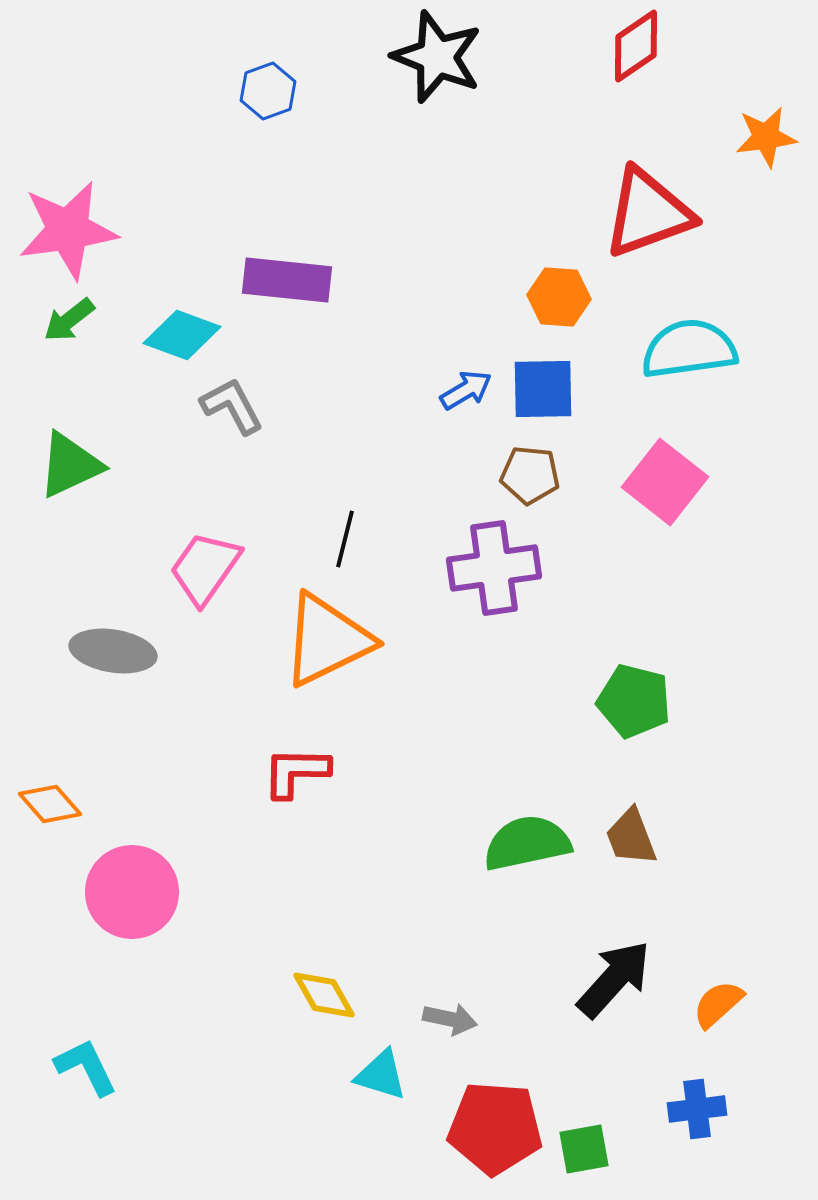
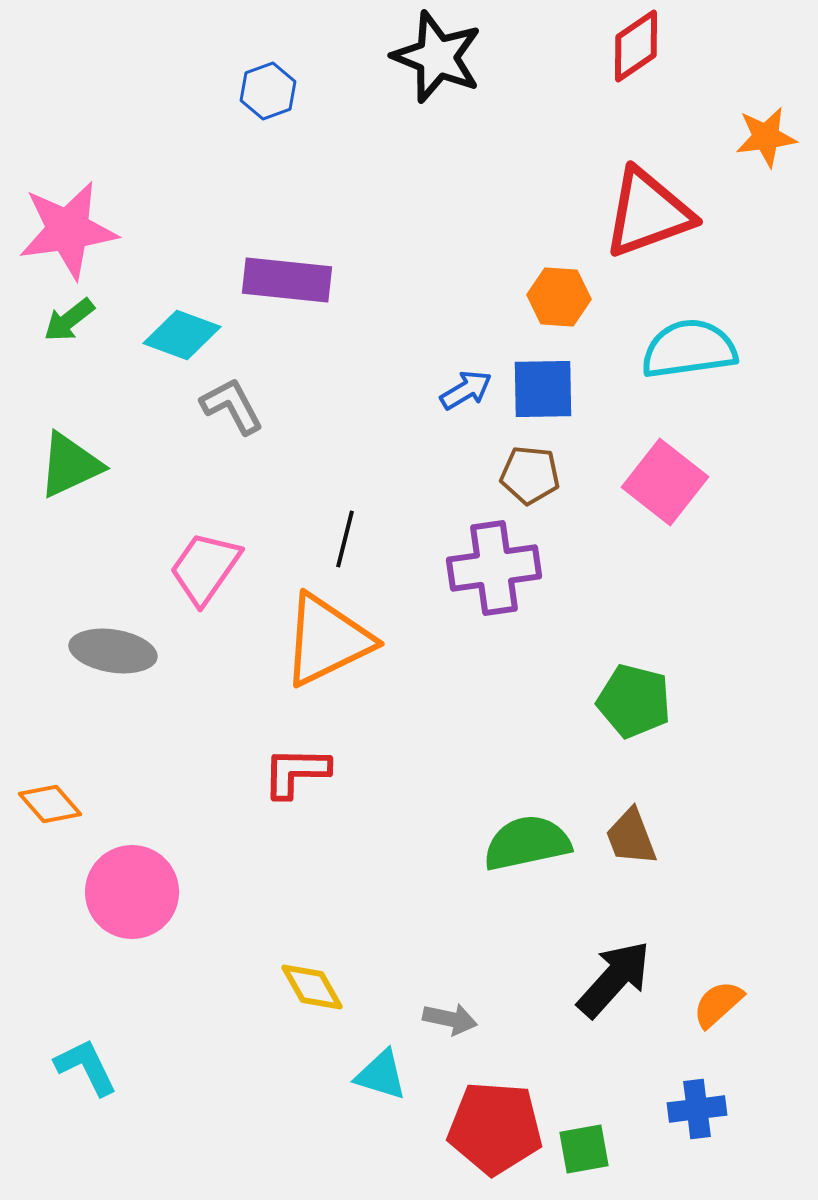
yellow diamond: moved 12 px left, 8 px up
